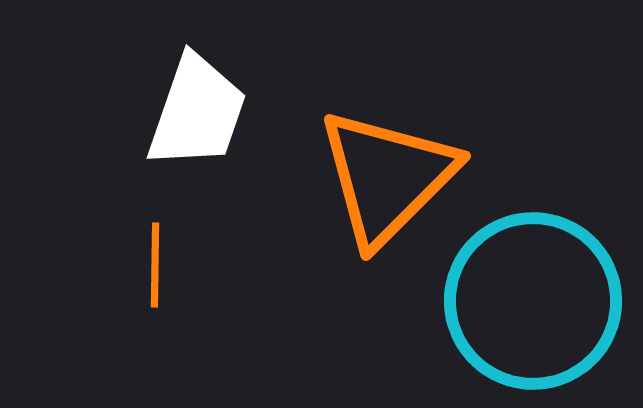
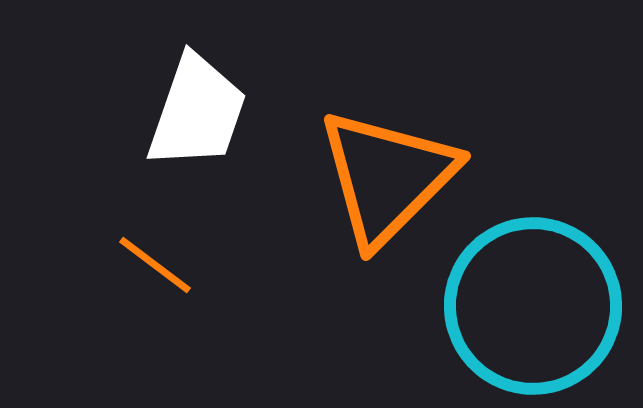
orange line: rotated 54 degrees counterclockwise
cyan circle: moved 5 px down
